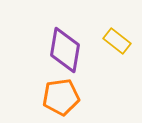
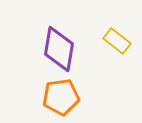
purple diamond: moved 6 px left, 1 px up
